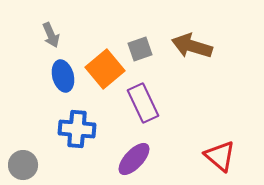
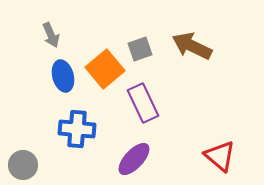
brown arrow: rotated 9 degrees clockwise
